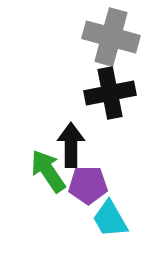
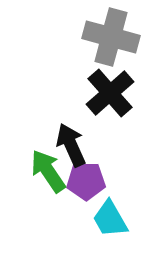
black cross: rotated 30 degrees counterclockwise
black arrow: rotated 24 degrees counterclockwise
purple pentagon: moved 2 px left, 4 px up
